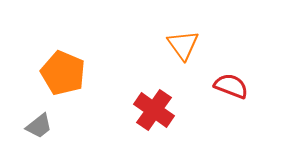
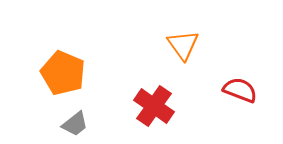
red semicircle: moved 9 px right, 4 px down
red cross: moved 4 px up
gray trapezoid: moved 36 px right, 2 px up
